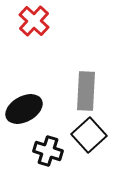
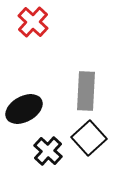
red cross: moved 1 px left, 1 px down
black square: moved 3 px down
black cross: rotated 24 degrees clockwise
